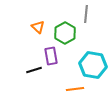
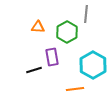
orange triangle: rotated 40 degrees counterclockwise
green hexagon: moved 2 px right, 1 px up
purple rectangle: moved 1 px right, 1 px down
cyan hexagon: rotated 20 degrees clockwise
